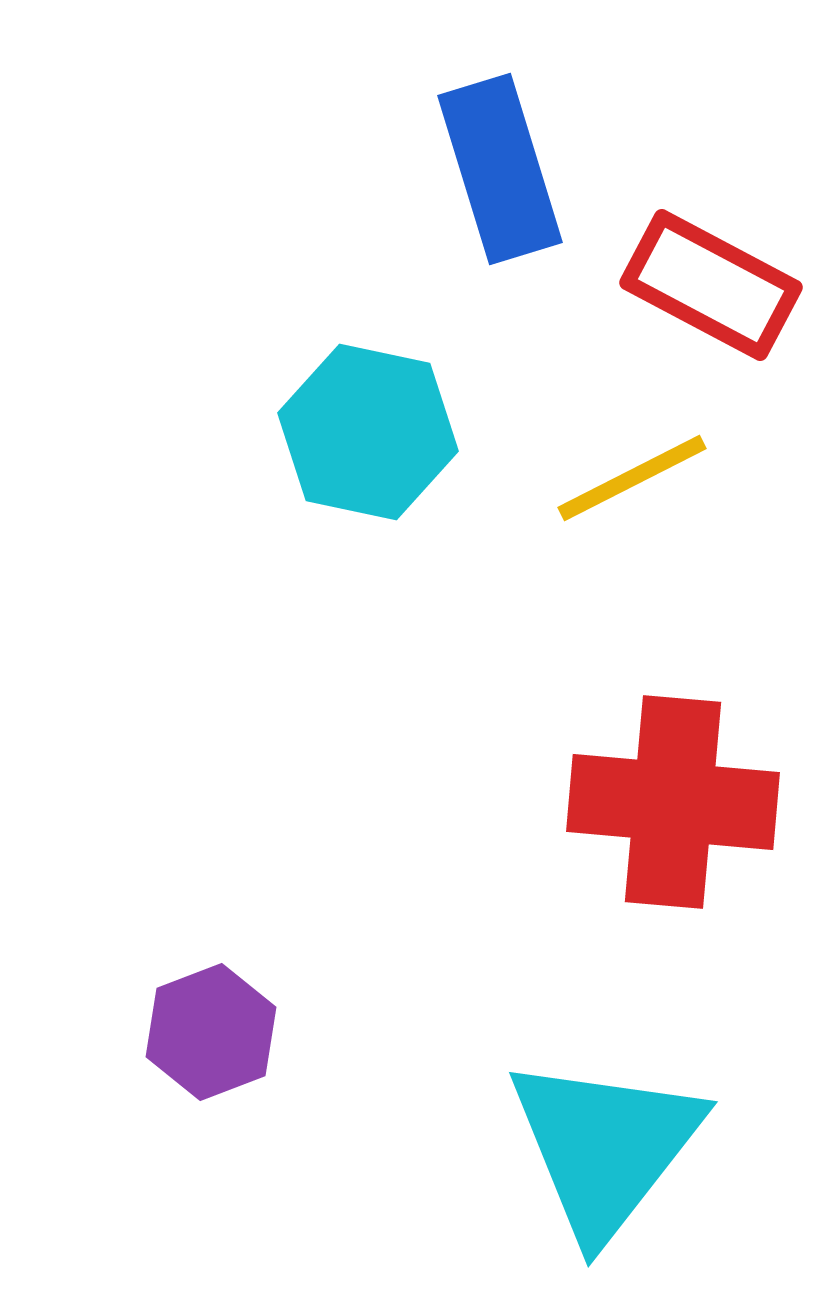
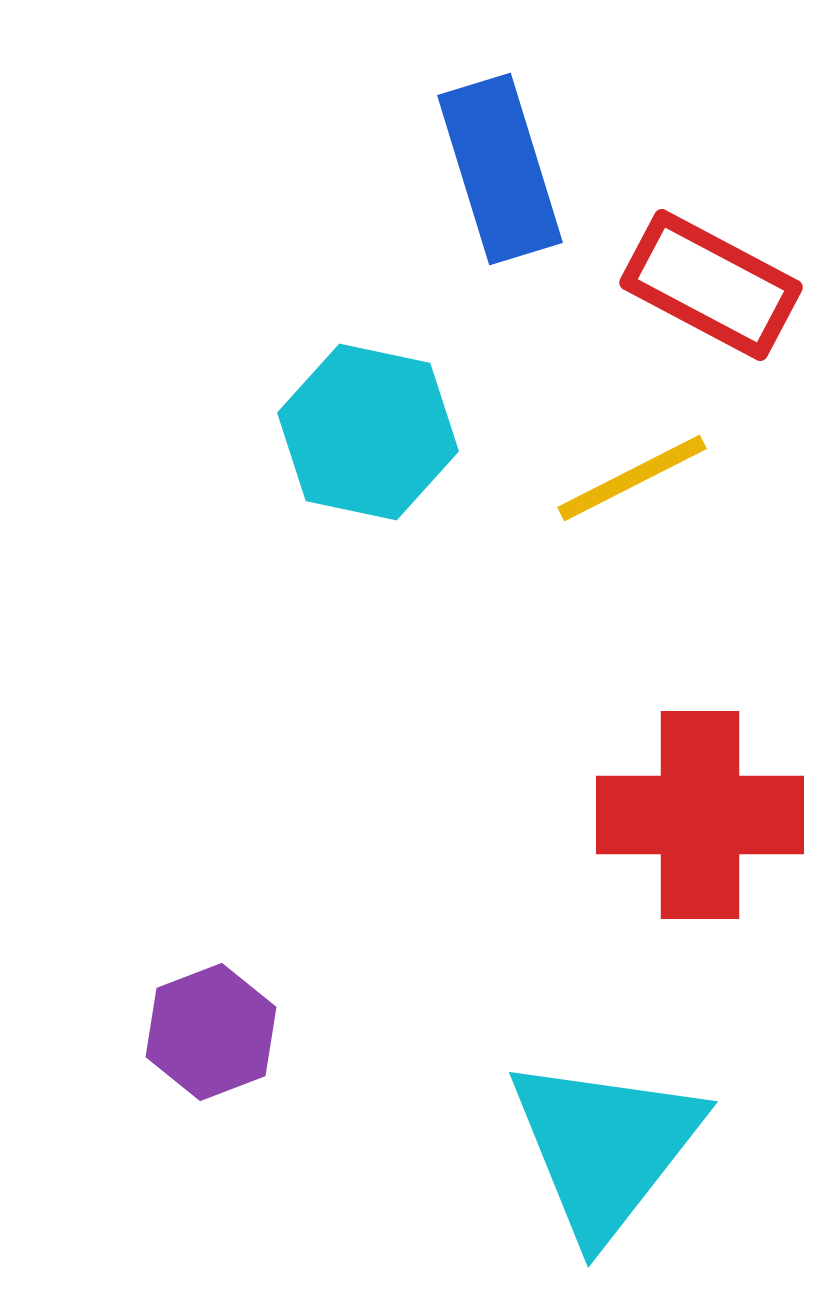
red cross: moved 27 px right, 13 px down; rotated 5 degrees counterclockwise
